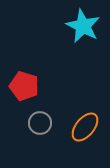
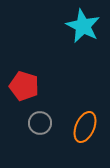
orange ellipse: rotated 16 degrees counterclockwise
